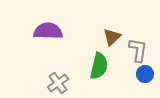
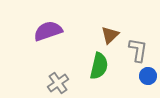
purple semicircle: rotated 20 degrees counterclockwise
brown triangle: moved 2 px left, 2 px up
blue circle: moved 3 px right, 2 px down
